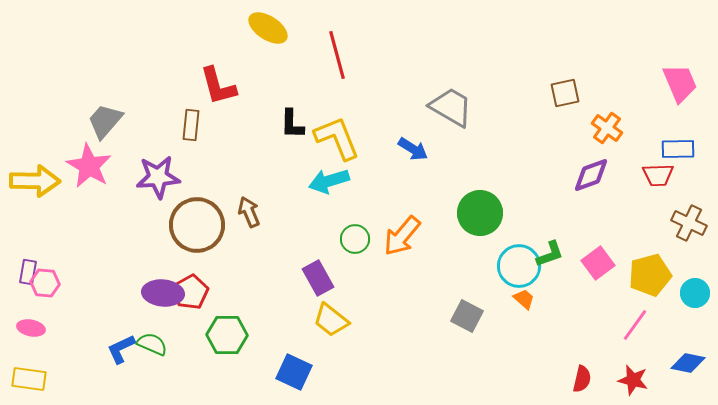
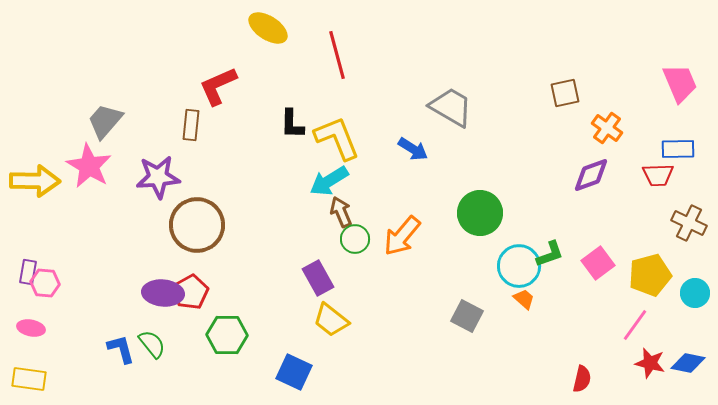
red L-shape at (218, 86): rotated 81 degrees clockwise
cyan arrow at (329, 181): rotated 15 degrees counterclockwise
brown arrow at (249, 212): moved 92 px right
green semicircle at (152, 344): rotated 28 degrees clockwise
blue L-shape at (121, 349): rotated 100 degrees clockwise
red star at (633, 380): moved 17 px right, 17 px up
